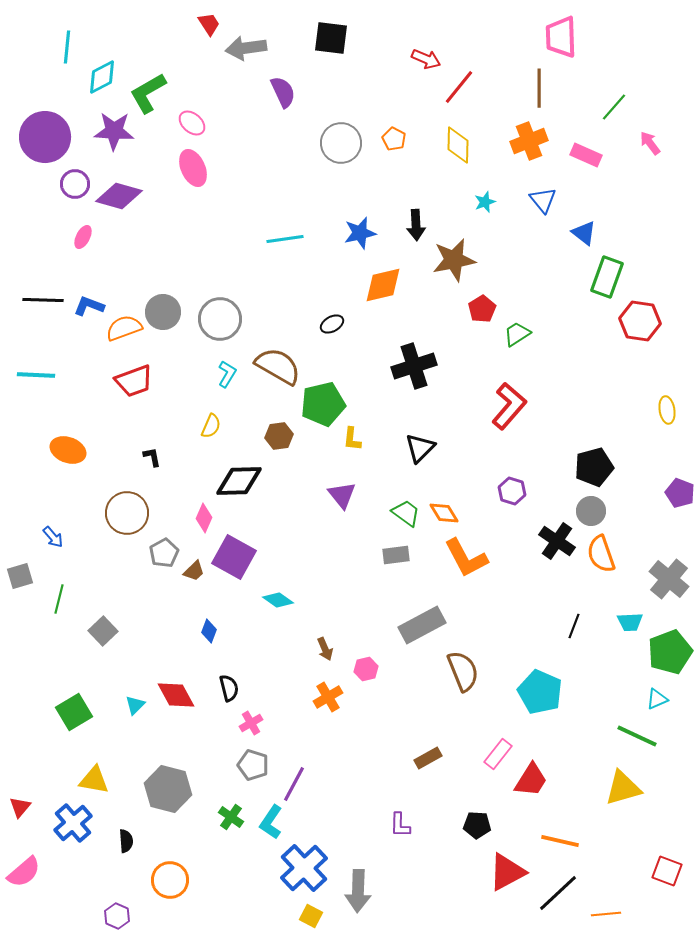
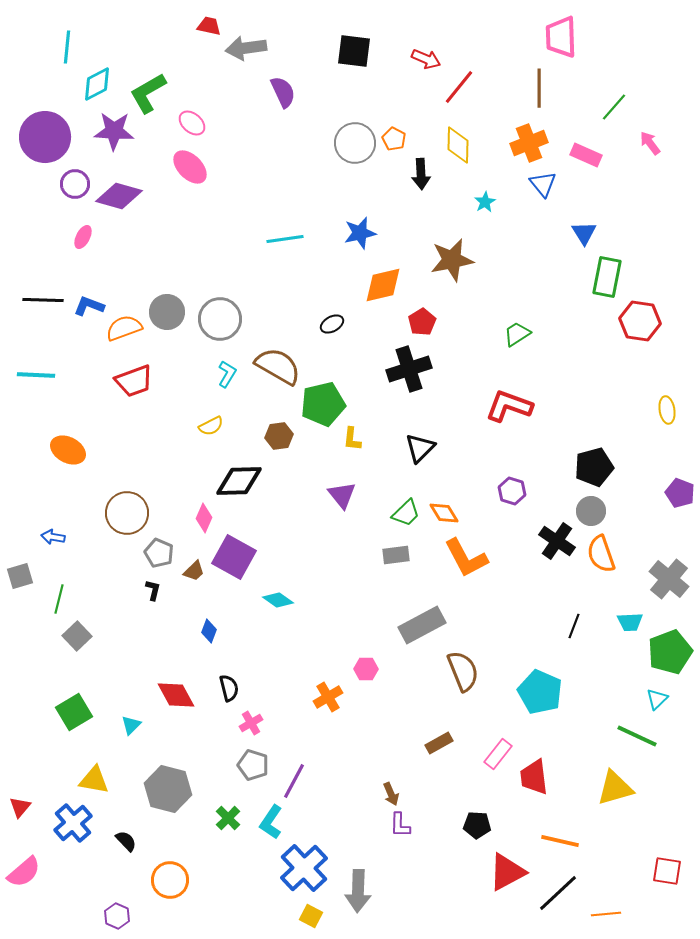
red trapezoid at (209, 24): moved 2 px down; rotated 45 degrees counterclockwise
black square at (331, 38): moved 23 px right, 13 px down
cyan diamond at (102, 77): moved 5 px left, 7 px down
orange cross at (529, 141): moved 2 px down
gray circle at (341, 143): moved 14 px right
pink ellipse at (193, 168): moved 3 px left, 1 px up; rotated 21 degrees counterclockwise
blue triangle at (543, 200): moved 16 px up
cyan star at (485, 202): rotated 10 degrees counterclockwise
black arrow at (416, 225): moved 5 px right, 51 px up
blue triangle at (584, 233): rotated 20 degrees clockwise
brown star at (454, 260): moved 2 px left
green rectangle at (607, 277): rotated 9 degrees counterclockwise
red pentagon at (482, 309): moved 60 px left, 13 px down
gray circle at (163, 312): moved 4 px right
black cross at (414, 366): moved 5 px left, 3 px down
red L-shape at (509, 406): rotated 111 degrees counterclockwise
yellow semicircle at (211, 426): rotated 40 degrees clockwise
orange ellipse at (68, 450): rotated 8 degrees clockwise
black L-shape at (152, 457): moved 1 px right, 133 px down; rotated 25 degrees clockwise
green trapezoid at (406, 513): rotated 100 degrees clockwise
blue arrow at (53, 537): rotated 140 degrees clockwise
gray pentagon at (164, 553): moved 5 px left; rotated 20 degrees counterclockwise
gray square at (103, 631): moved 26 px left, 5 px down
brown arrow at (325, 649): moved 66 px right, 145 px down
pink hexagon at (366, 669): rotated 15 degrees clockwise
cyan triangle at (657, 699): rotated 20 degrees counterclockwise
cyan triangle at (135, 705): moved 4 px left, 20 px down
brown rectangle at (428, 758): moved 11 px right, 15 px up
red trapezoid at (531, 780): moved 3 px right, 3 px up; rotated 141 degrees clockwise
purple line at (294, 784): moved 3 px up
yellow triangle at (623, 788): moved 8 px left
green cross at (231, 817): moved 3 px left, 1 px down; rotated 10 degrees clockwise
black semicircle at (126, 841): rotated 40 degrees counterclockwise
red square at (667, 871): rotated 12 degrees counterclockwise
